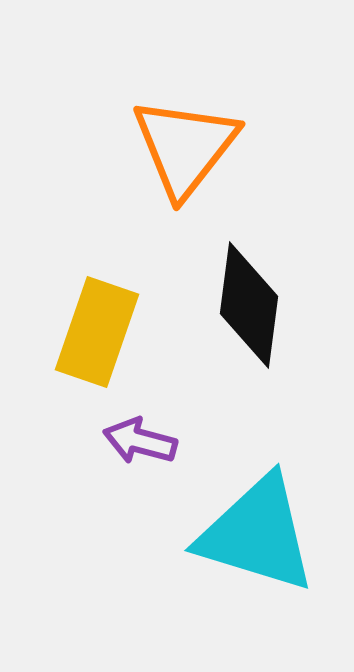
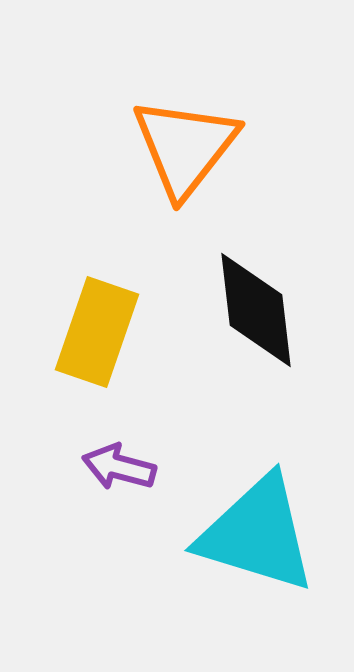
black diamond: moved 7 px right, 5 px down; rotated 14 degrees counterclockwise
purple arrow: moved 21 px left, 26 px down
